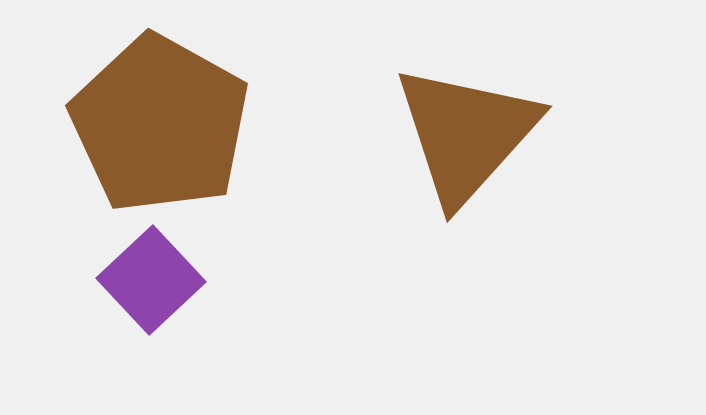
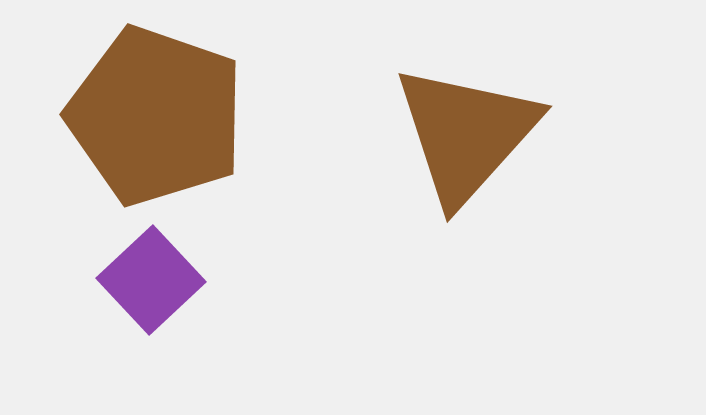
brown pentagon: moved 4 px left, 8 px up; rotated 10 degrees counterclockwise
